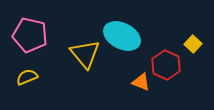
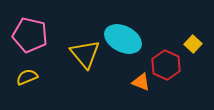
cyan ellipse: moved 1 px right, 3 px down
